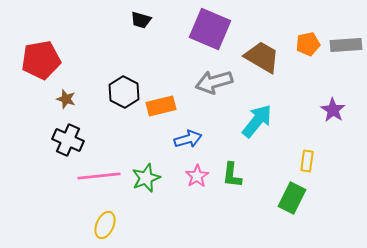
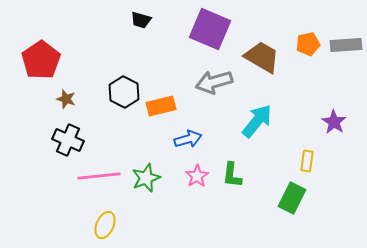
red pentagon: rotated 24 degrees counterclockwise
purple star: moved 1 px right, 12 px down
